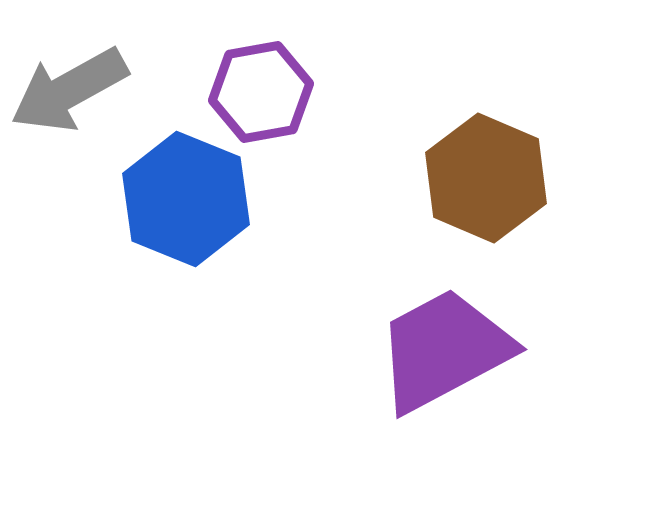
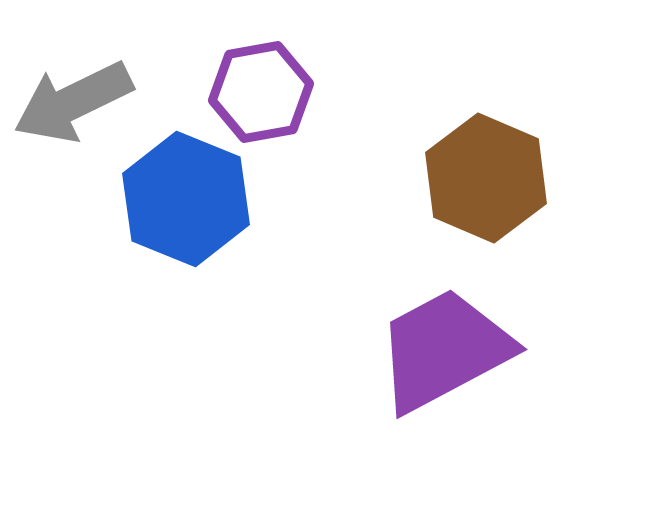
gray arrow: moved 4 px right, 12 px down; rotated 3 degrees clockwise
